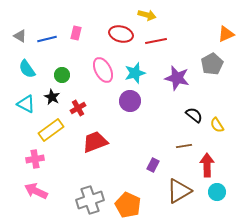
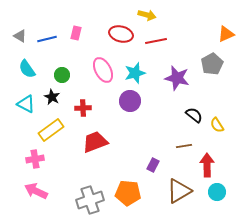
red cross: moved 5 px right; rotated 28 degrees clockwise
orange pentagon: moved 12 px up; rotated 20 degrees counterclockwise
